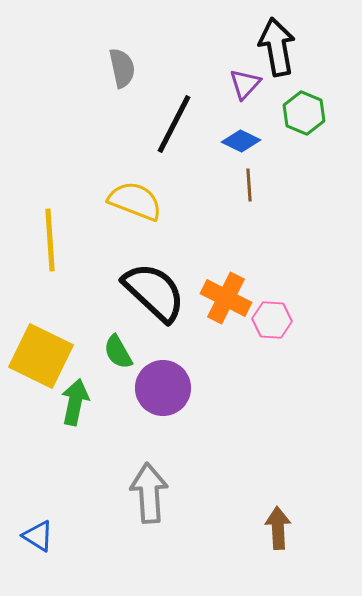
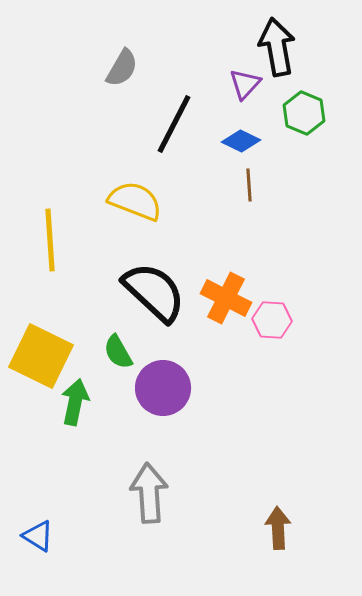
gray semicircle: rotated 42 degrees clockwise
